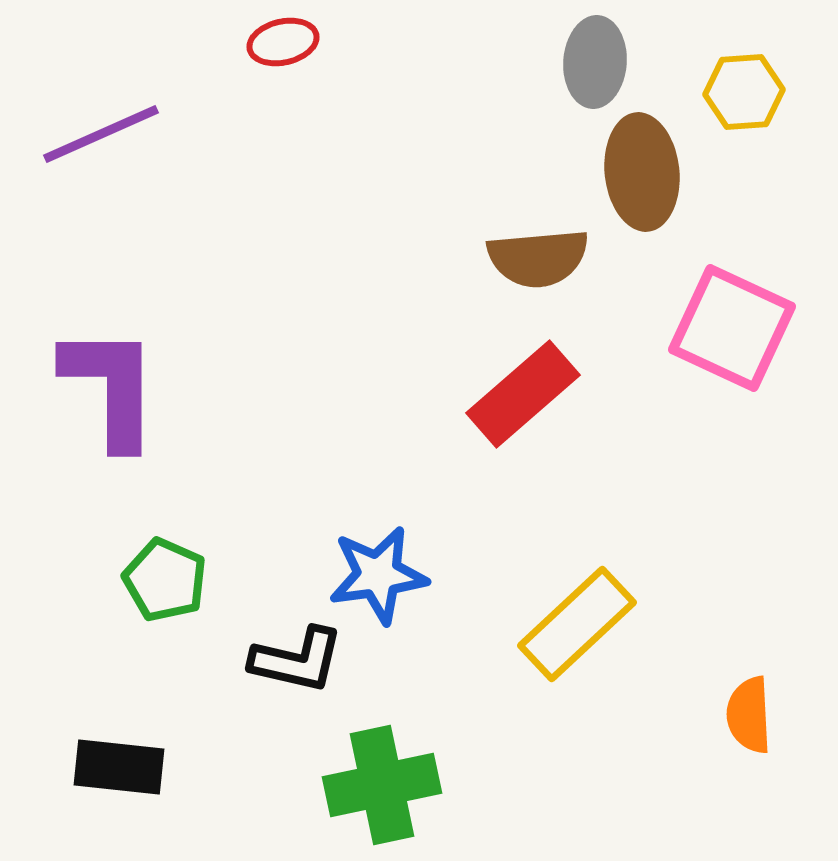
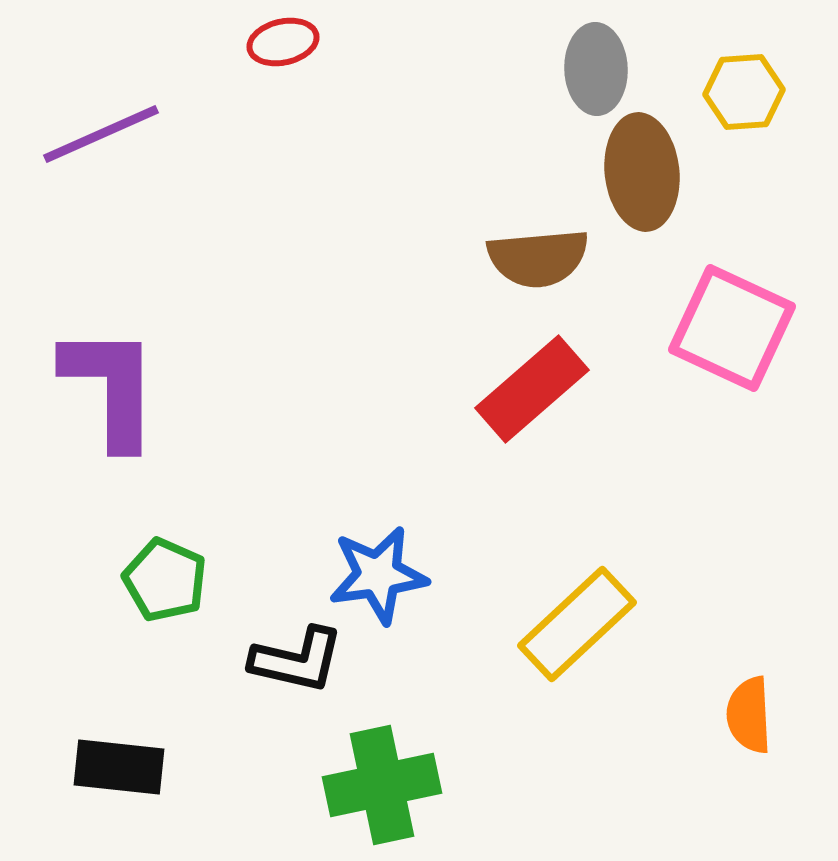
gray ellipse: moved 1 px right, 7 px down; rotated 6 degrees counterclockwise
red rectangle: moved 9 px right, 5 px up
